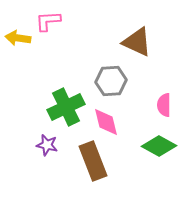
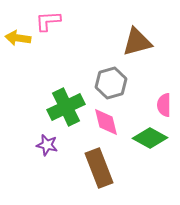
brown triangle: rotated 40 degrees counterclockwise
gray hexagon: moved 2 px down; rotated 12 degrees counterclockwise
green diamond: moved 9 px left, 8 px up
brown rectangle: moved 6 px right, 7 px down
